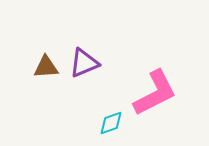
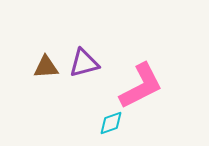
purple triangle: rotated 8 degrees clockwise
pink L-shape: moved 14 px left, 7 px up
